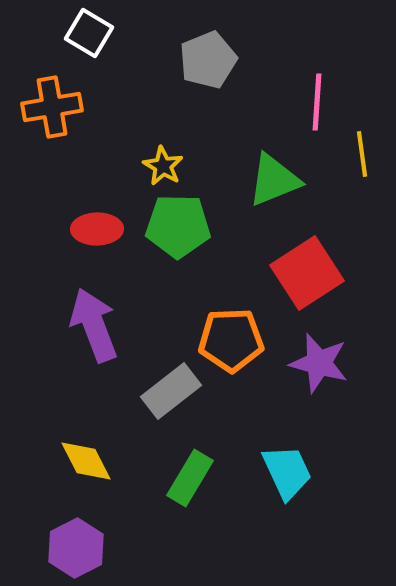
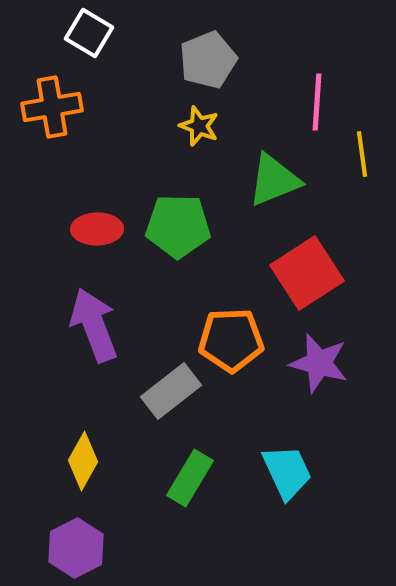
yellow star: moved 36 px right, 40 px up; rotated 9 degrees counterclockwise
yellow diamond: moved 3 px left; rotated 56 degrees clockwise
